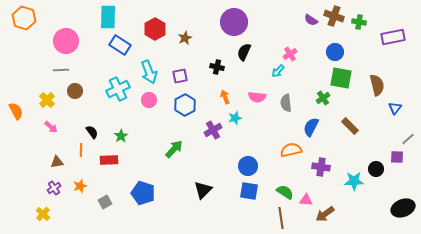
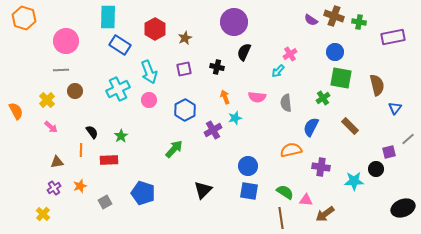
purple square at (180, 76): moved 4 px right, 7 px up
blue hexagon at (185, 105): moved 5 px down
purple square at (397, 157): moved 8 px left, 5 px up; rotated 16 degrees counterclockwise
